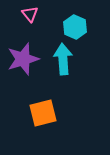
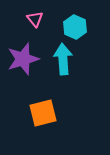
pink triangle: moved 5 px right, 5 px down
